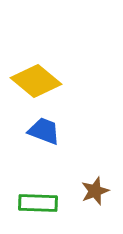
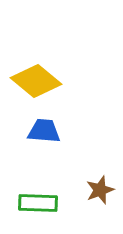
blue trapezoid: rotated 16 degrees counterclockwise
brown star: moved 5 px right, 1 px up
